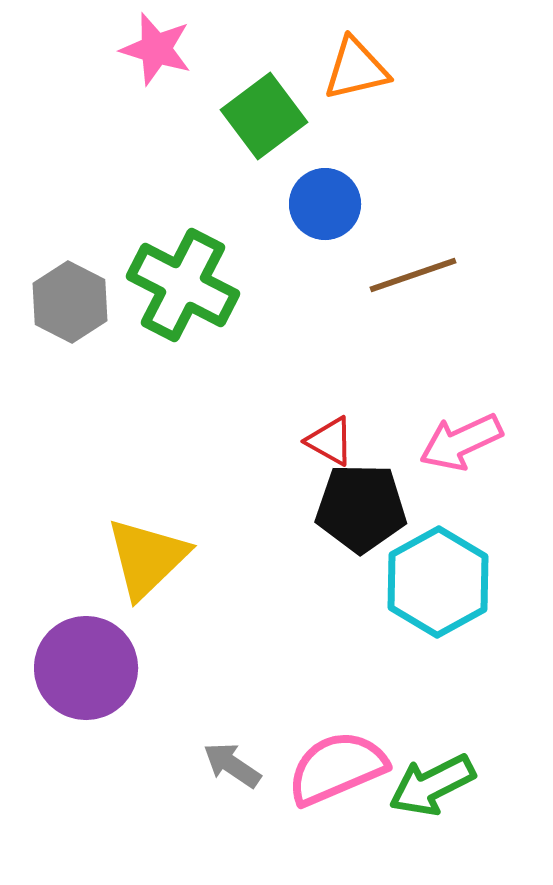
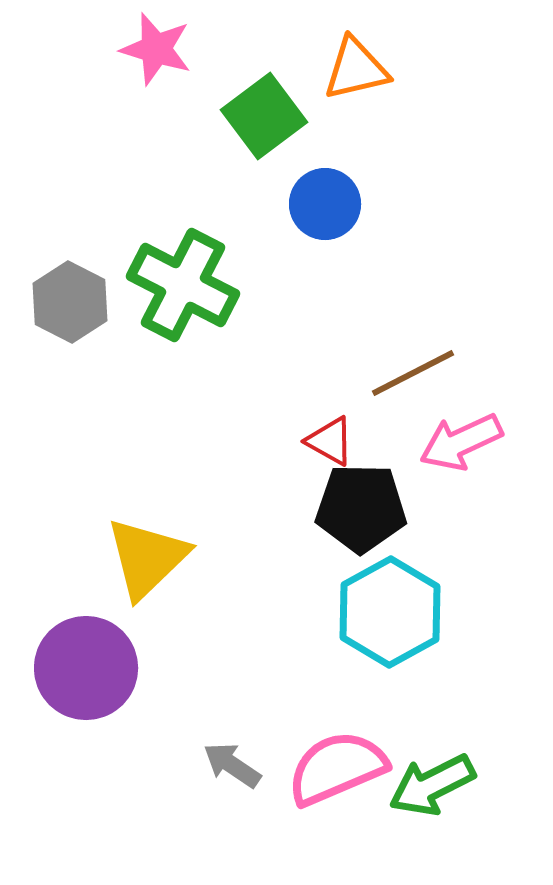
brown line: moved 98 px down; rotated 8 degrees counterclockwise
cyan hexagon: moved 48 px left, 30 px down
